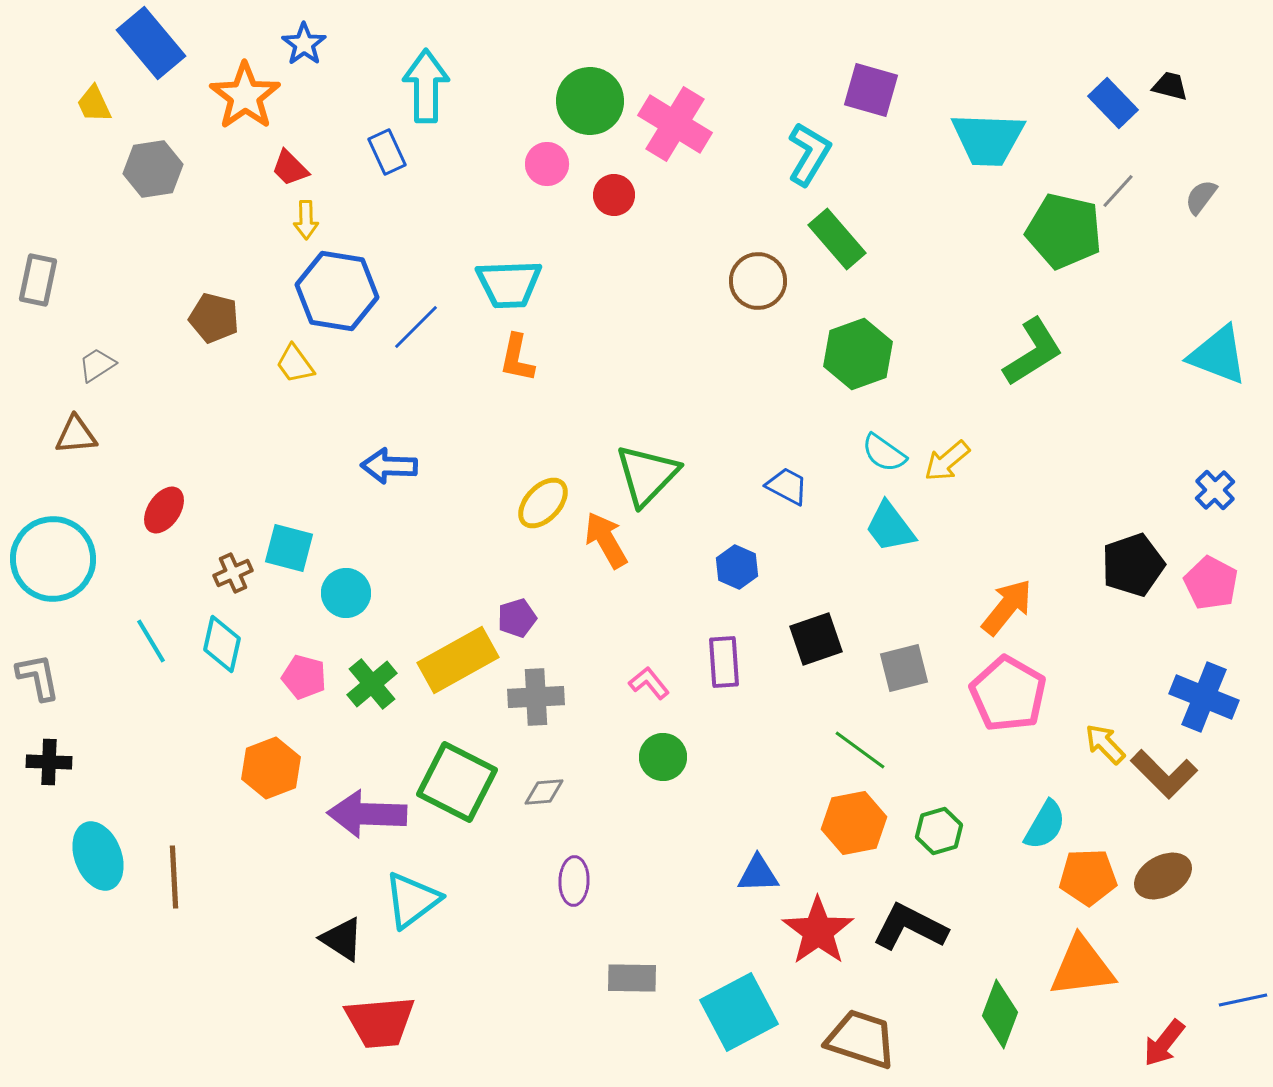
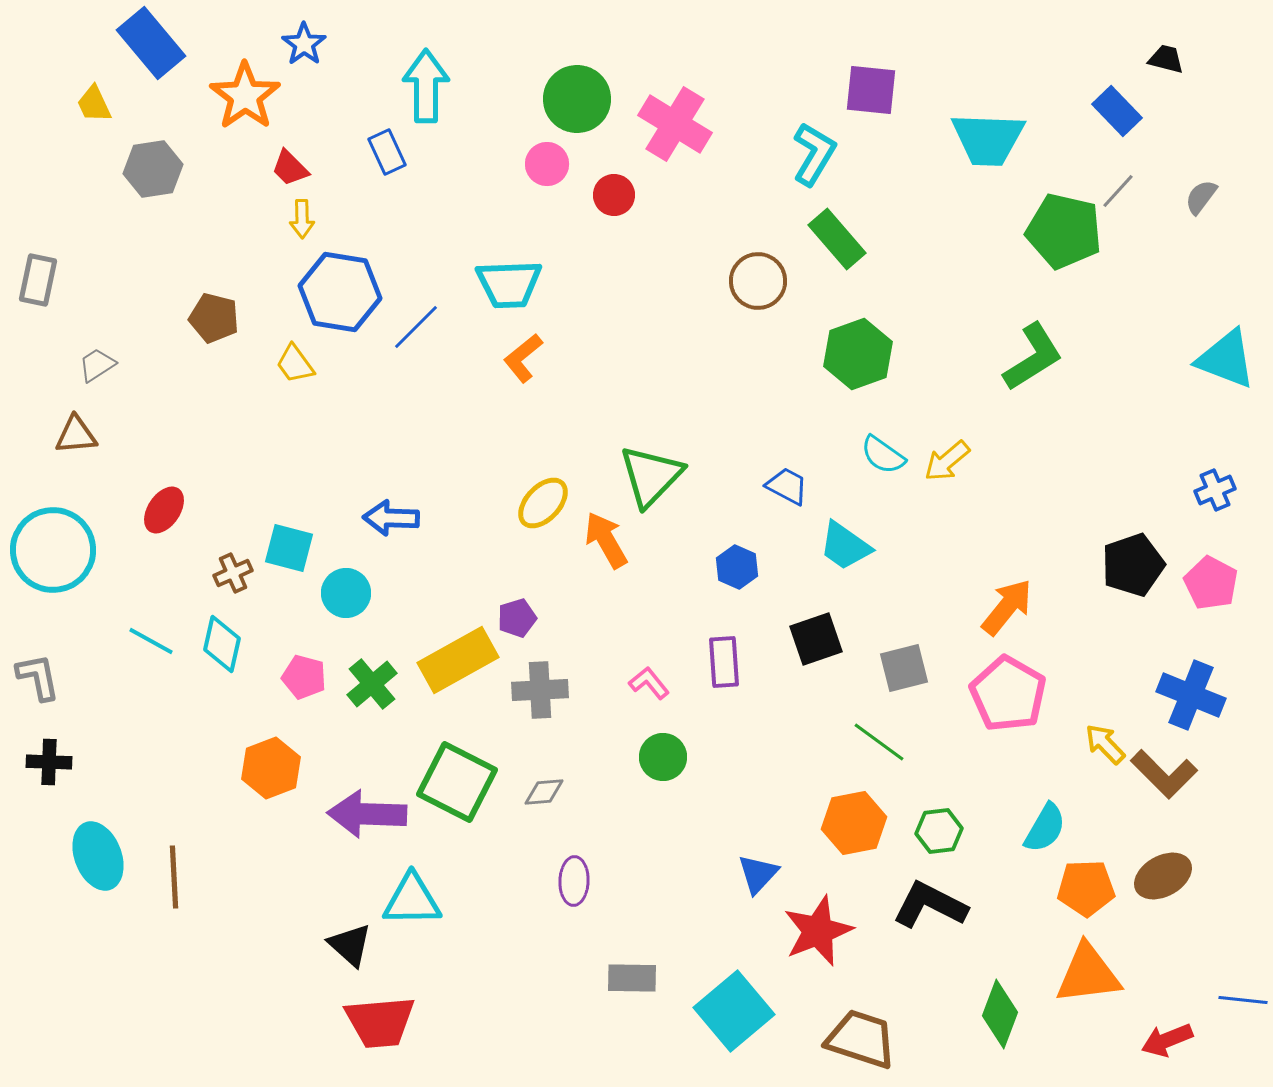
black trapezoid at (1170, 86): moved 4 px left, 27 px up
purple square at (871, 90): rotated 10 degrees counterclockwise
green circle at (590, 101): moved 13 px left, 2 px up
blue rectangle at (1113, 103): moved 4 px right, 8 px down
cyan L-shape at (809, 154): moved 5 px right
yellow arrow at (306, 220): moved 4 px left, 1 px up
blue hexagon at (337, 291): moved 3 px right, 1 px down
green L-shape at (1033, 352): moved 5 px down
cyan triangle at (1218, 355): moved 8 px right, 4 px down
orange L-shape at (517, 358): moved 6 px right; rotated 39 degrees clockwise
cyan semicircle at (884, 453): moved 1 px left, 2 px down
blue arrow at (389, 466): moved 2 px right, 52 px down
green triangle at (647, 475): moved 4 px right, 1 px down
blue cross at (1215, 490): rotated 21 degrees clockwise
cyan trapezoid at (890, 527): moved 45 px left, 19 px down; rotated 18 degrees counterclockwise
cyan circle at (53, 559): moved 9 px up
cyan line at (151, 641): rotated 30 degrees counterclockwise
gray cross at (536, 697): moved 4 px right, 7 px up
blue cross at (1204, 697): moved 13 px left, 2 px up
green line at (860, 750): moved 19 px right, 8 px up
cyan semicircle at (1045, 825): moved 3 px down
green hexagon at (939, 831): rotated 9 degrees clockwise
blue triangle at (758, 874): rotated 45 degrees counterclockwise
orange pentagon at (1088, 877): moved 2 px left, 11 px down
cyan triangle at (412, 900): rotated 36 degrees clockwise
black L-shape at (910, 927): moved 20 px right, 22 px up
red star at (818, 931): rotated 14 degrees clockwise
black triangle at (342, 939): moved 8 px right, 6 px down; rotated 9 degrees clockwise
orange triangle at (1082, 967): moved 6 px right, 7 px down
blue line at (1243, 1000): rotated 18 degrees clockwise
cyan square at (739, 1012): moved 5 px left, 1 px up; rotated 12 degrees counterclockwise
red arrow at (1164, 1043): moved 3 px right, 3 px up; rotated 30 degrees clockwise
